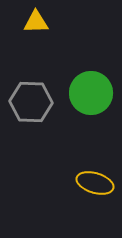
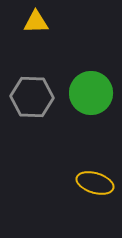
gray hexagon: moved 1 px right, 5 px up
